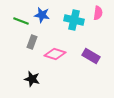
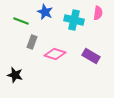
blue star: moved 3 px right, 3 px up; rotated 14 degrees clockwise
black star: moved 17 px left, 4 px up
